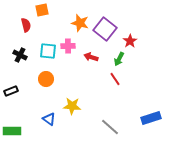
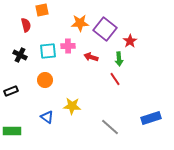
orange star: rotated 18 degrees counterclockwise
cyan square: rotated 12 degrees counterclockwise
green arrow: rotated 32 degrees counterclockwise
orange circle: moved 1 px left, 1 px down
blue triangle: moved 2 px left, 2 px up
